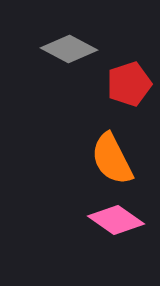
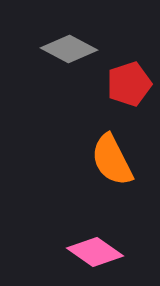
orange semicircle: moved 1 px down
pink diamond: moved 21 px left, 32 px down
